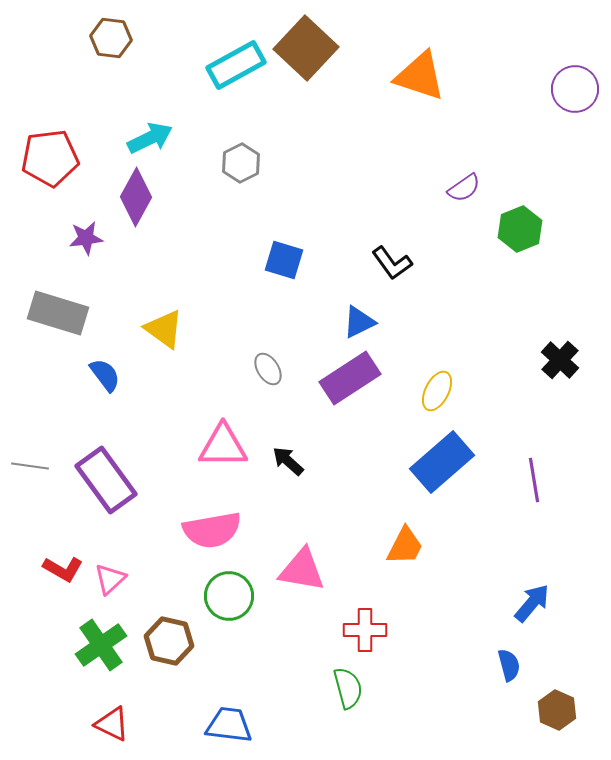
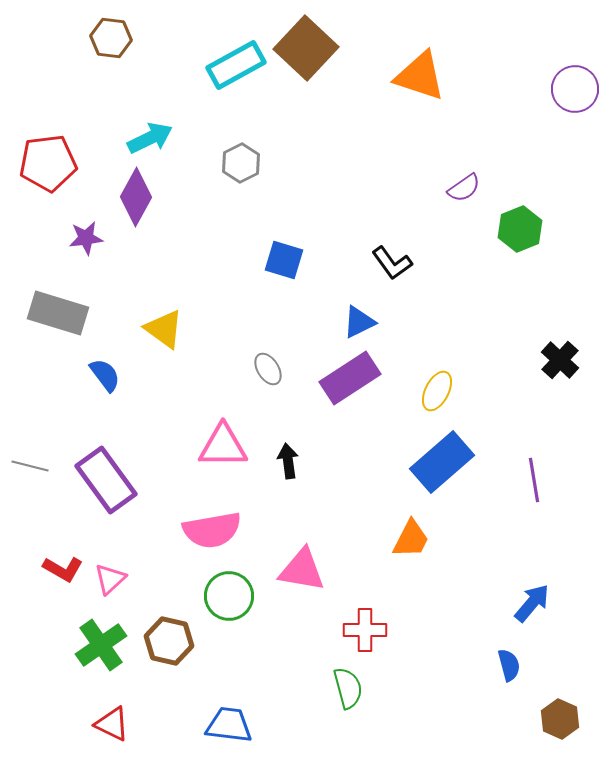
red pentagon at (50, 158): moved 2 px left, 5 px down
black arrow at (288, 461): rotated 40 degrees clockwise
gray line at (30, 466): rotated 6 degrees clockwise
orange trapezoid at (405, 546): moved 6 px right, 7 px up
brown hexagon at (557, 710): moved 3 px right, 9 px down
